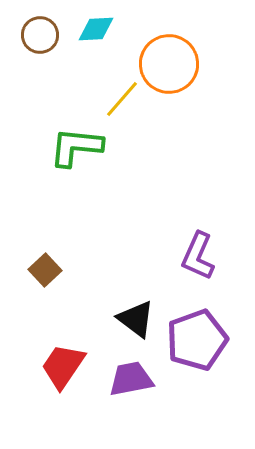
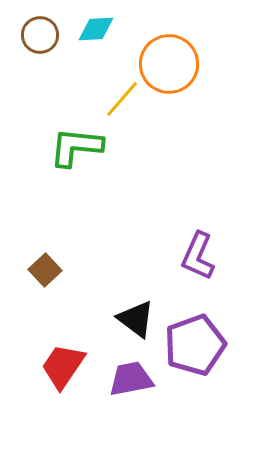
purple pentagon: moved 2 px left, 5 px down
